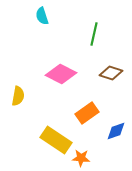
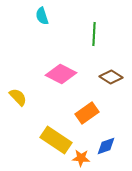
green line: rotated 10 degrees counterclockwise
brown diamond: moved 4 px down; rotated 15 degrees clockwise
yellow semicircle: moved 1 px down; rotated 54 degrees counterclockwise
blue diamond: moved 10 px left, 15 px down
